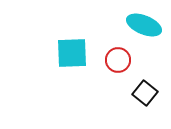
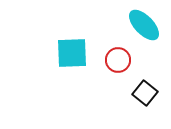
cyan ellipse: rotated 24 degrees clockwise
